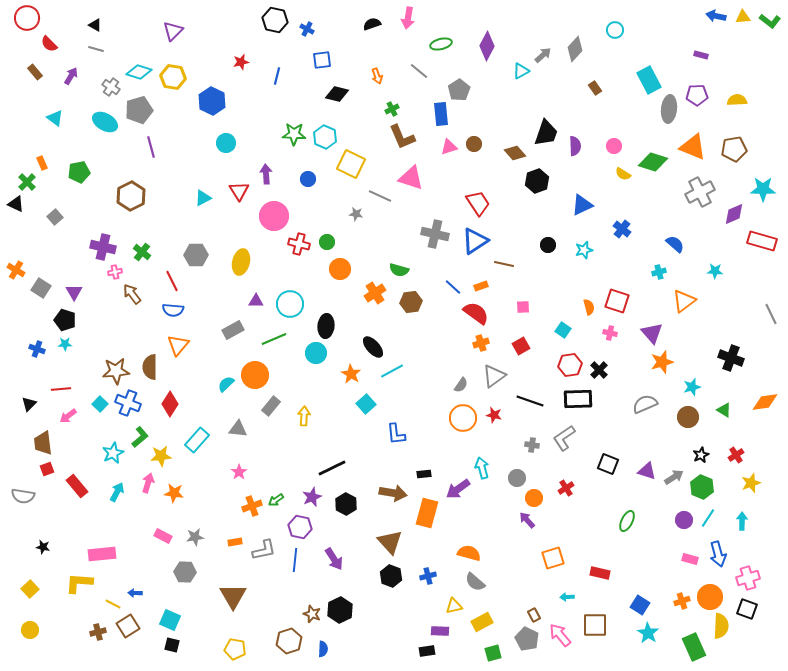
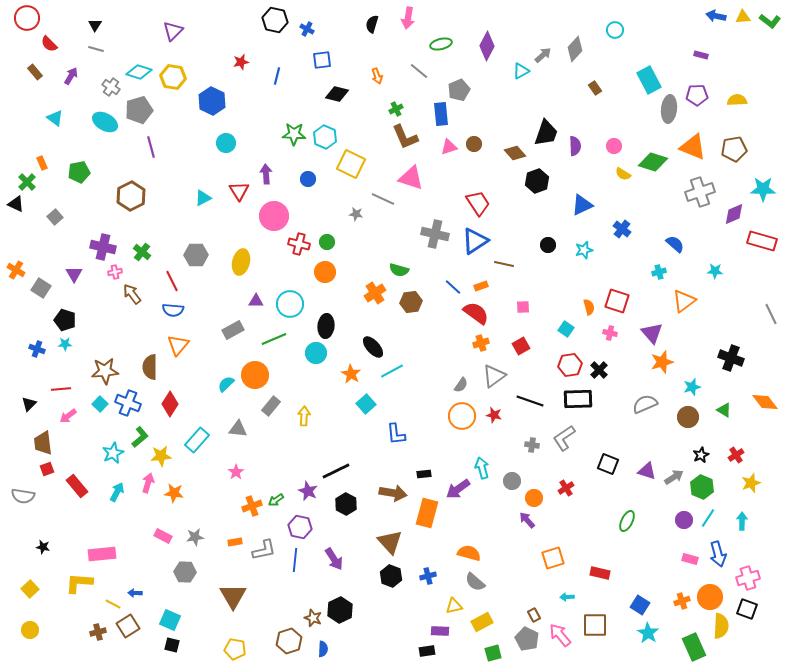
black semicircle at (372, 24): rotated 54 degrees counterclockwise
black triangle at (95, 25): rotated 32 degrees clockwise
gray pentagon at (459, 90): rotated 10 degrees clockwise
green cross at (392, 109): moved 4 px right
brown L-shape at (402, 137): moved 3 px right
gray cross at (700, 192): rotated 8 degrees clockwise
gray line at (380, 196): moved 3 px right, 3 px down
orange circle at (340, 269): moved 15 px left, 3 px down
purple triangle at (74, 292): moved 18 px up
cyan square at (563, 330): moved 3 px right, 1 px up
brown star at (116, 371): moved 11 px left
orange diamond at (765, 402): rotated 60 degrees clockwise
orange circle at (463, 418): moved 1 px left, 2 px up
black line at (332, 468): moved 4 px right, 3 px down
pink star at (239, 472): moved 3 px left
gray circle at (517, 478): moved 5 px left, 3 px down
purple star at (312, 497): moved 4 px left, 6 px up; rotated 24 degrees counterclockwise
brown star at (312, 614): moved 1 px right, 4 px down
